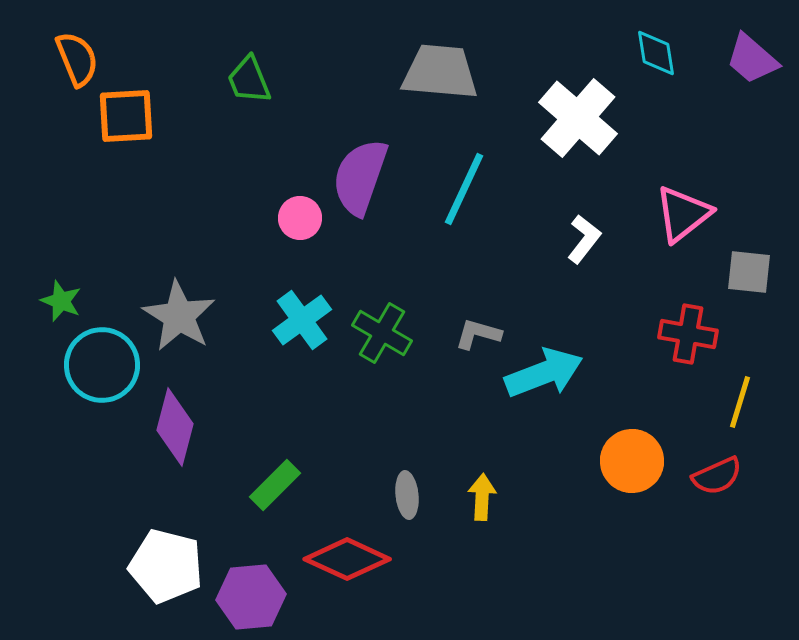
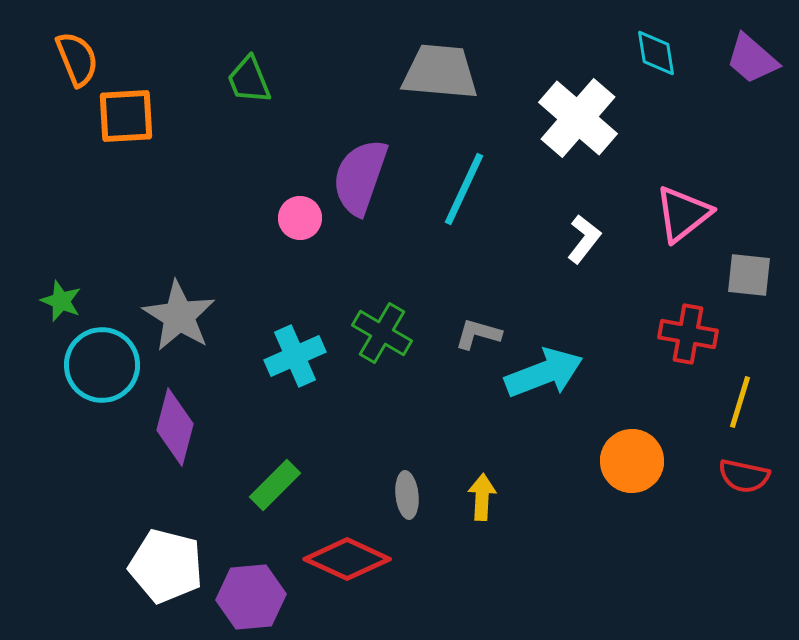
gray square: moved 3 px down
cyan cross: moved 7 px left, 36 px down; rotated 12 degrees clockwise
red semicircle: moved 27 px right; rotated 36 degrees clockwise
